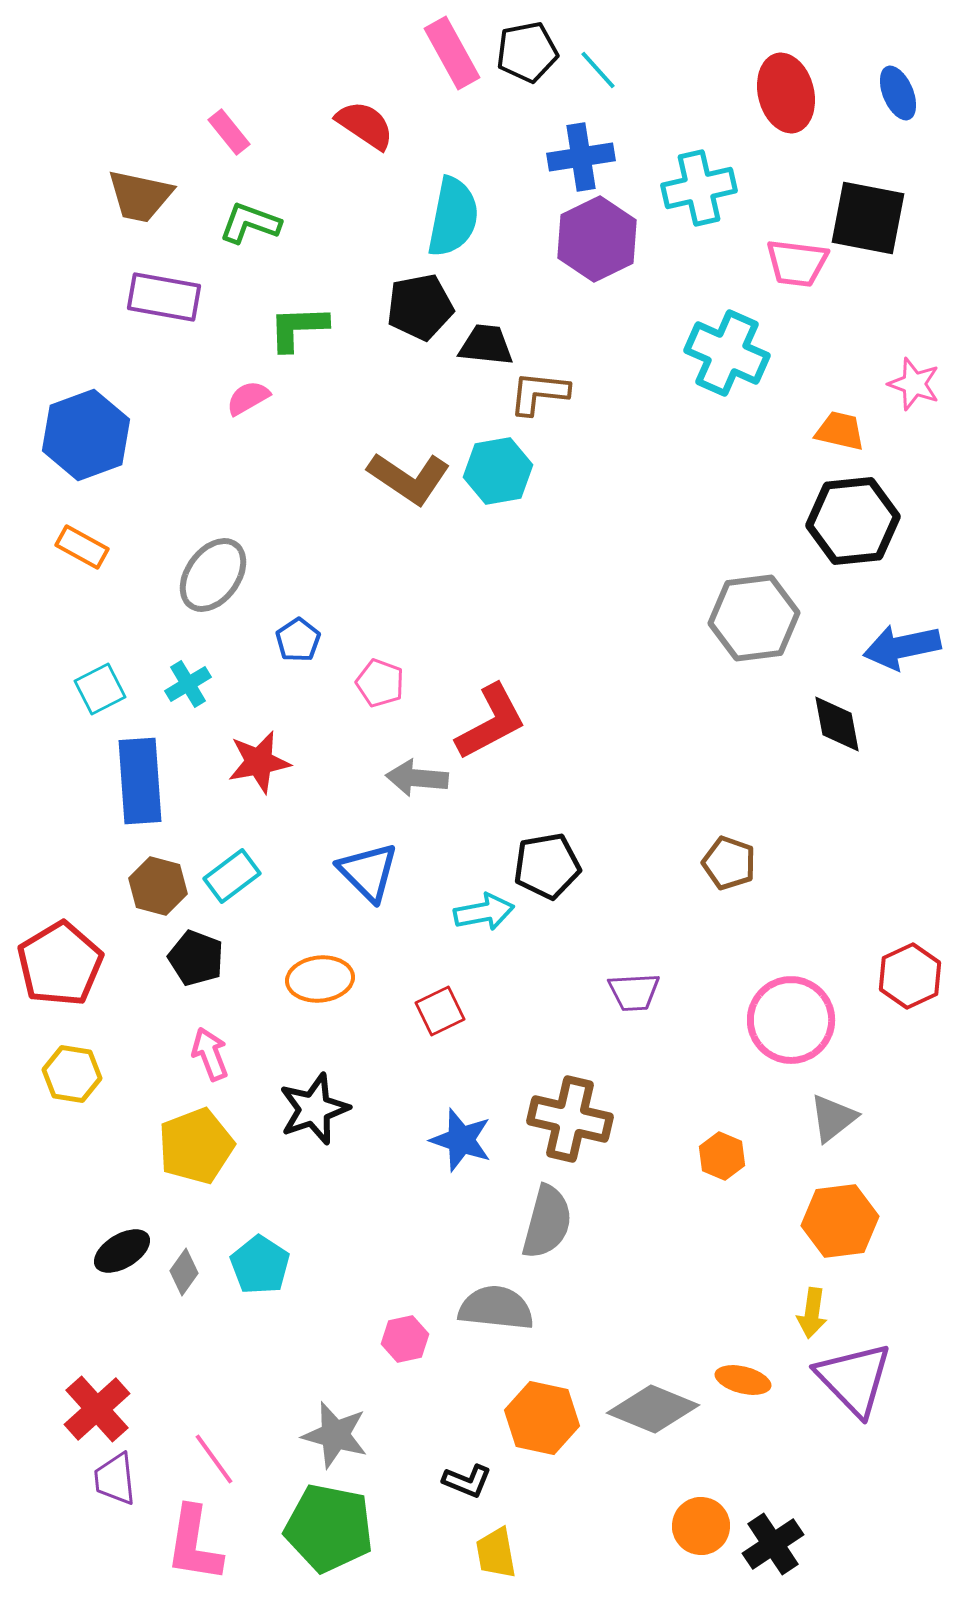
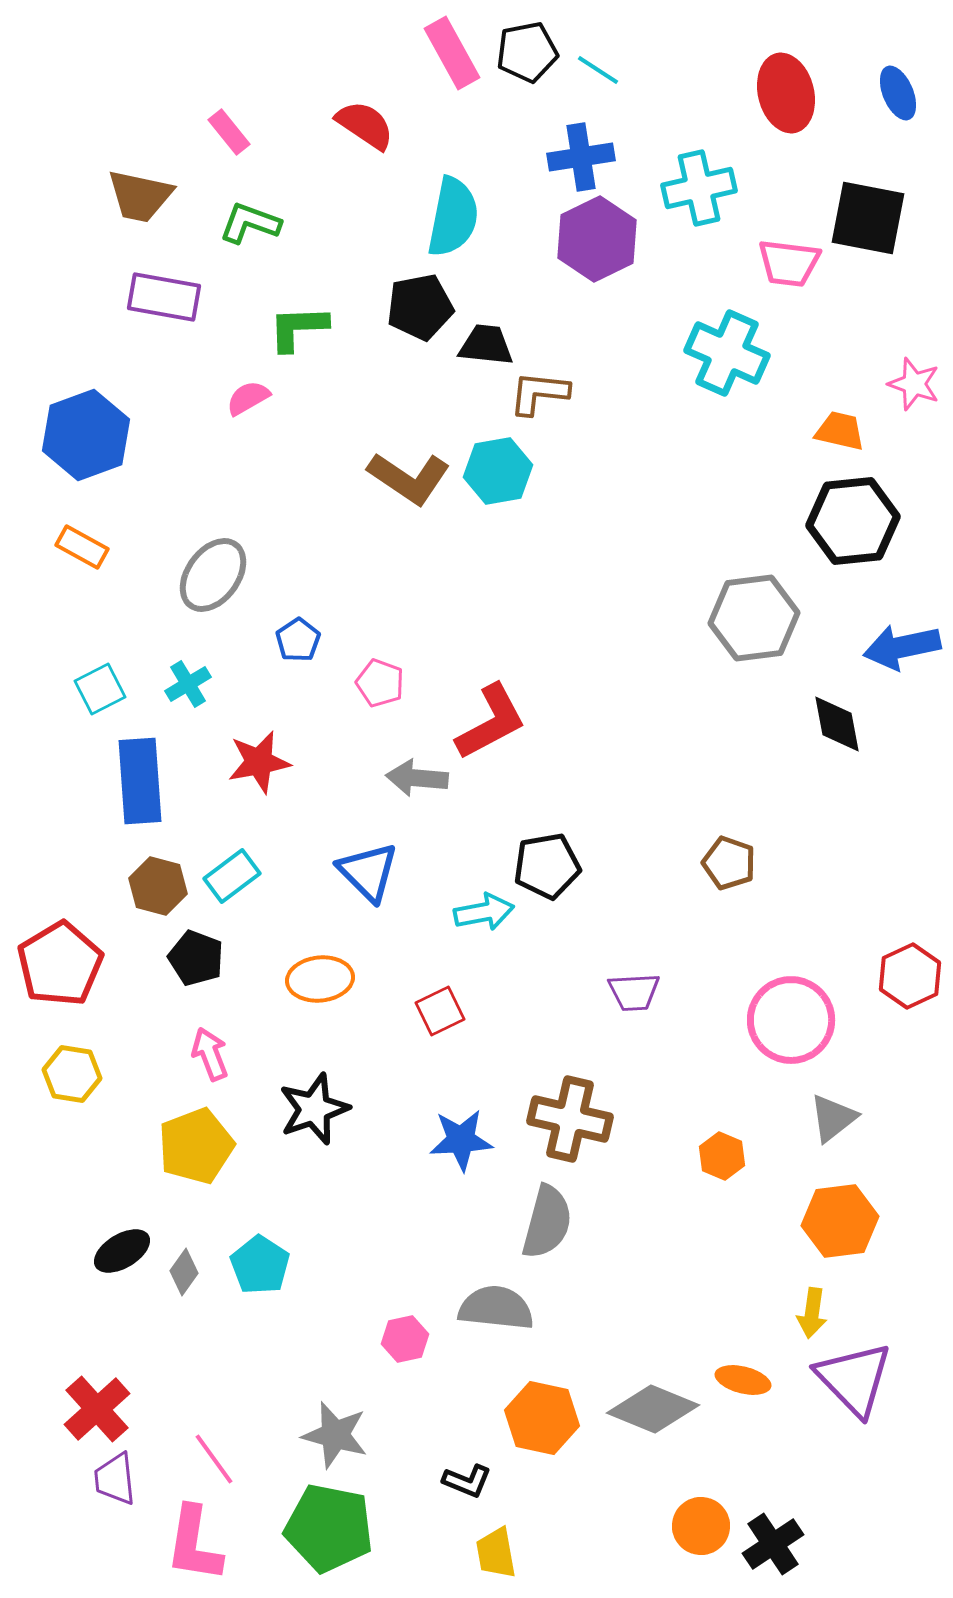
cyan line at (598, 70): rotated 15 degrees counterclockwise
pink trapezoid at (797, 263): moved 8 px left
blue star at (461, 1140): rotated 22 degrees counterclockwise
